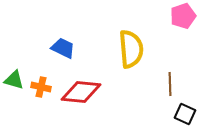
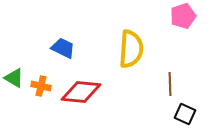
yellow semicircle: rotated 9 degrees clockwise
green triangle: moved 2 px up; rotated 15 degrees clockwise
orange cross: moved 1 px up
